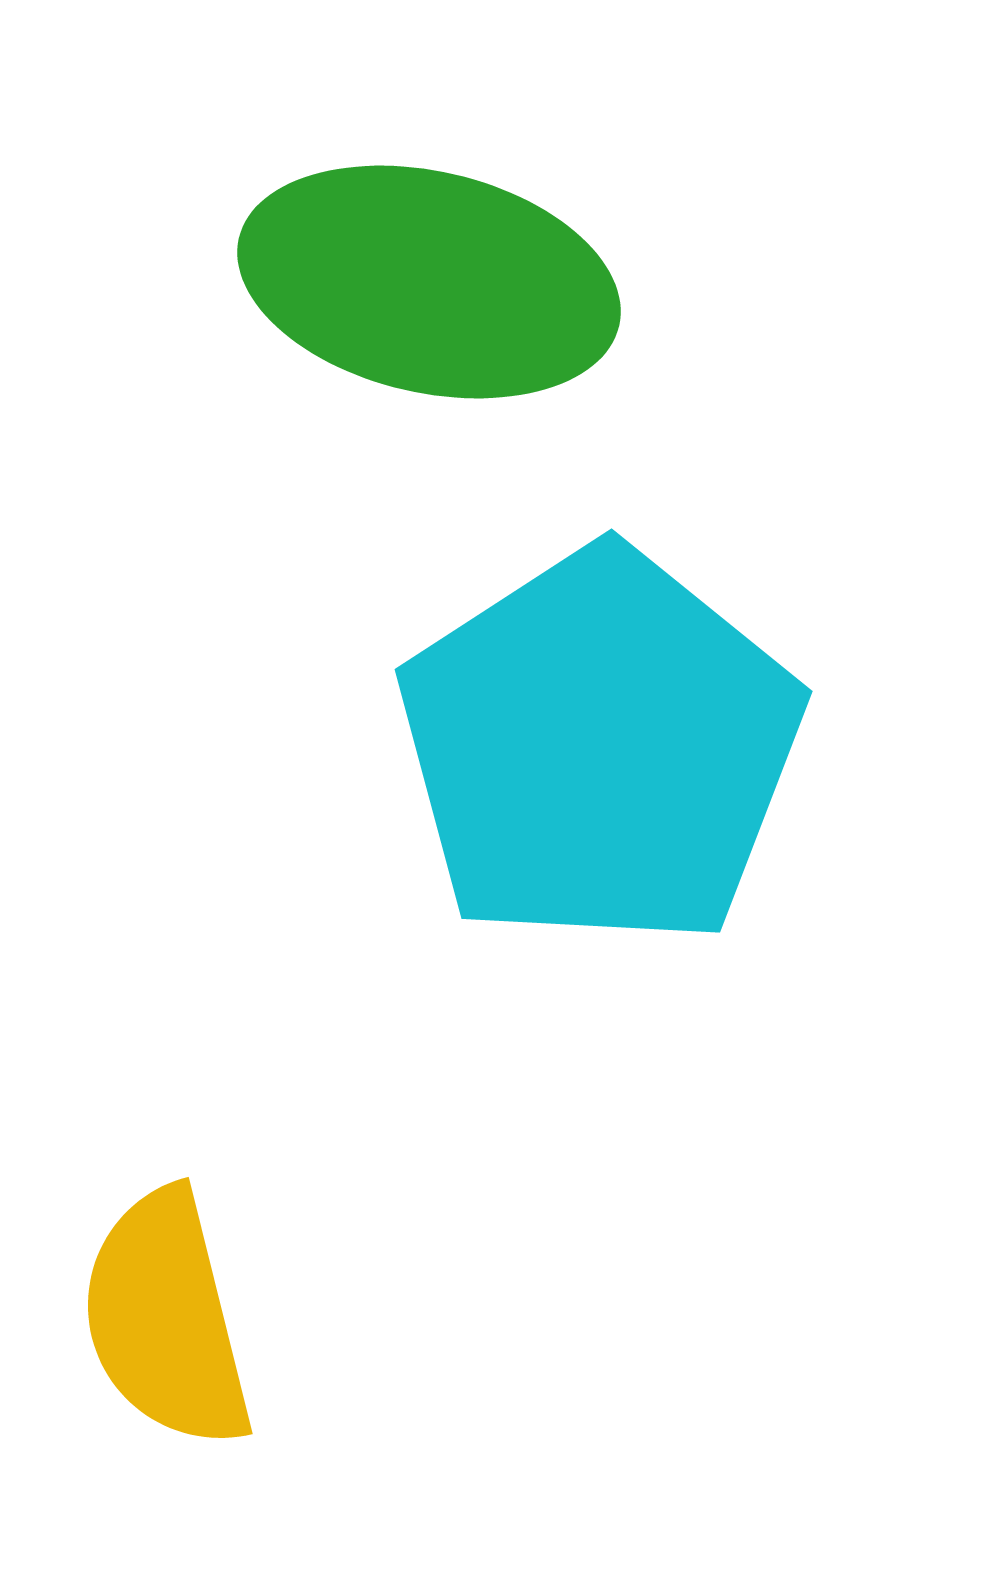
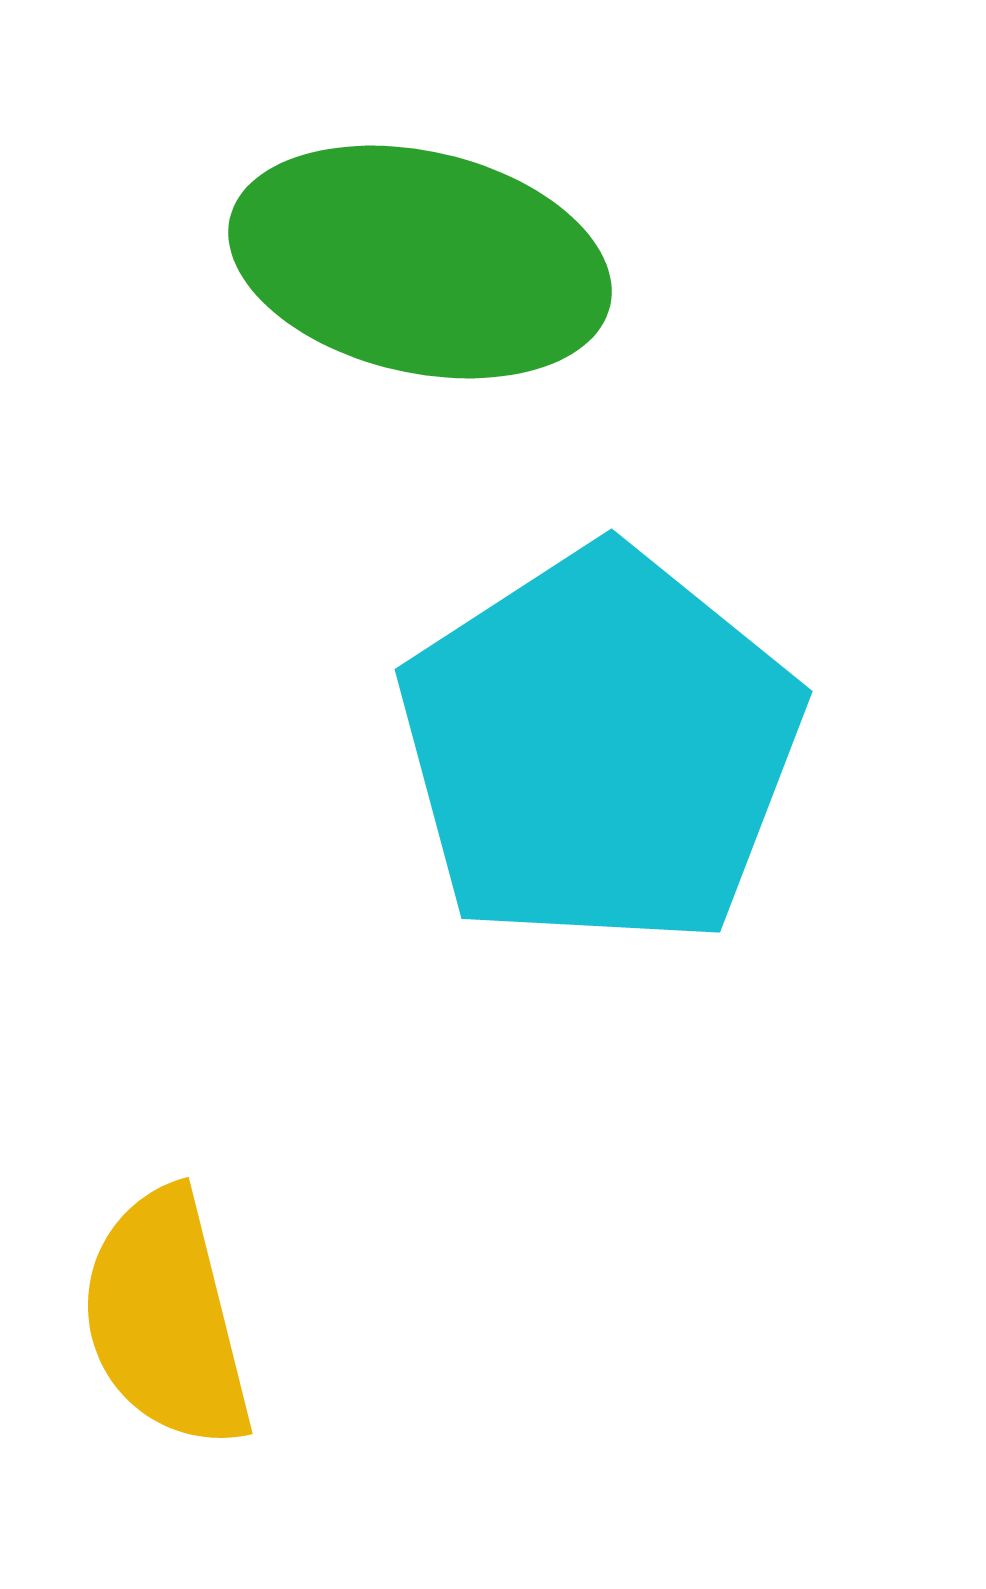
green ellipse: moved 9 px left, 20 px up
